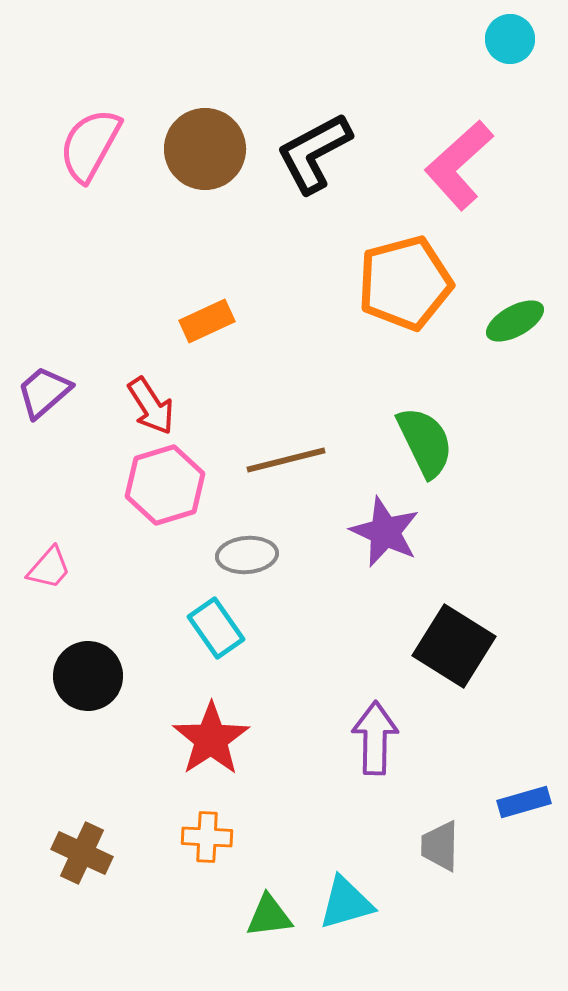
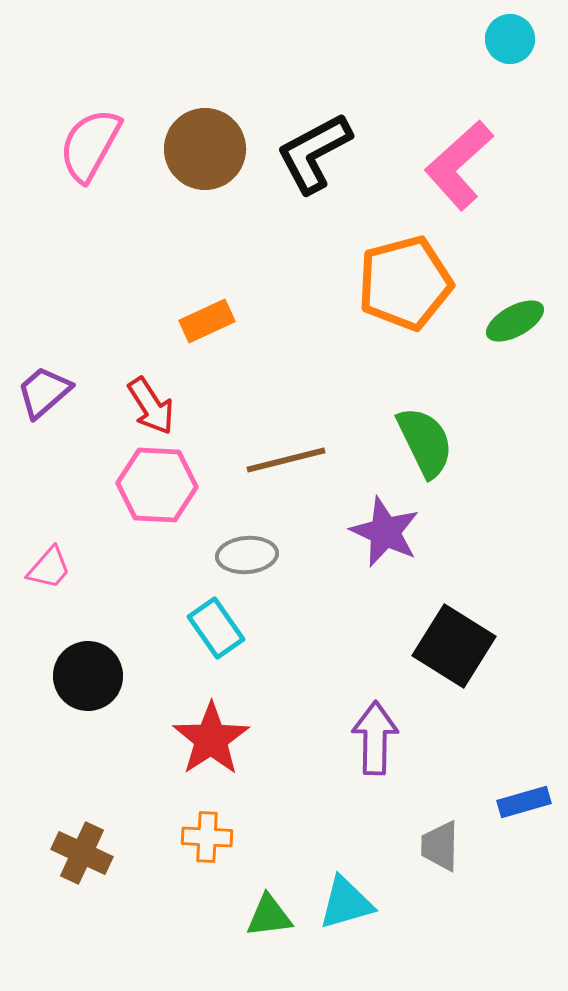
pink hexagon: moved 8 px left; rotated 20 degrees clockwise
